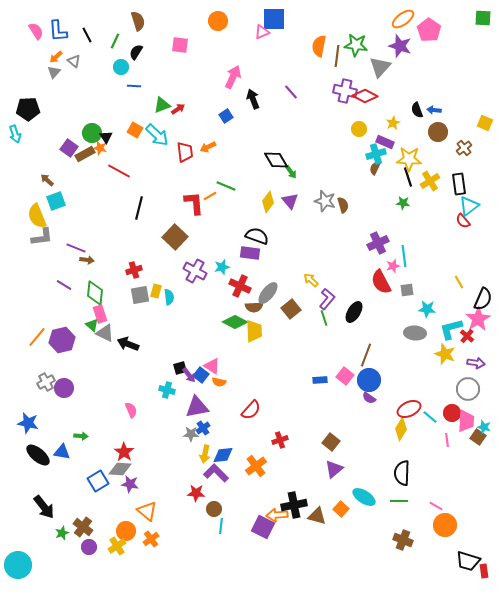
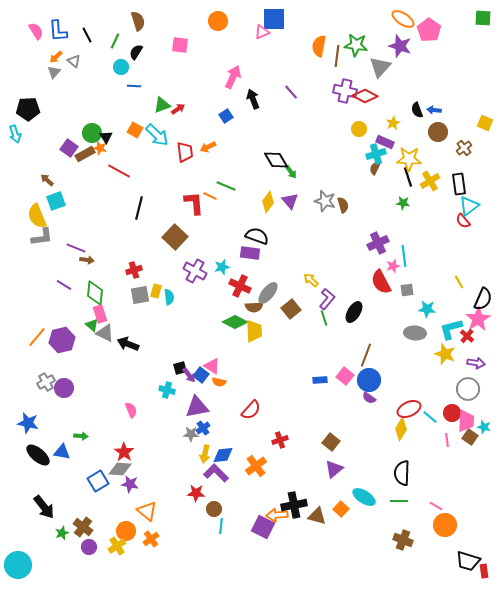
orange ellipse at (403, 19): rotated 70 degrees clockwise
orange line at (210, 196): rotated 56 degrees clockwise
brown square at (478, 437): moved 8 px left
